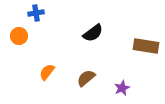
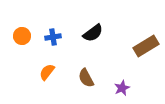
blue cross: moved 17 px right, 24 px down
orange circle: moved 3 px right
brown rectangle: rotated 40 degrees counterclockwise
brown semicircle: rotated 78 degrees counterclockwise
